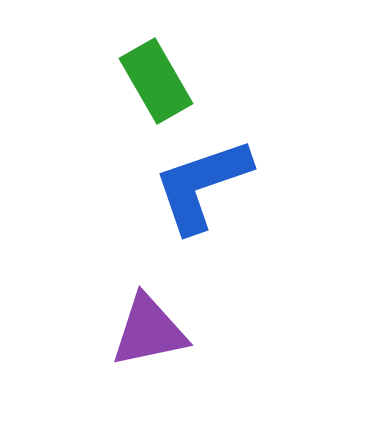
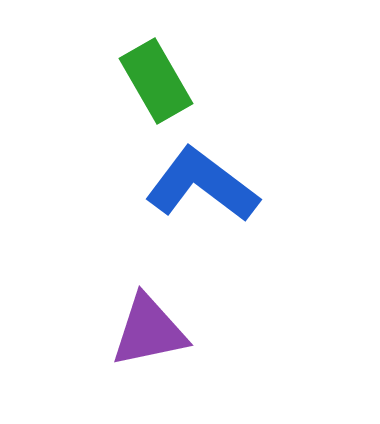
blue L-shape: rotated 56 degrees clockwise
